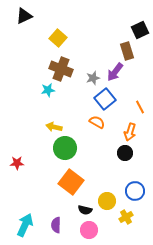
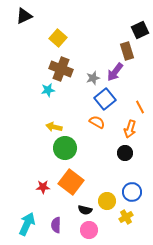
orange arrow: moved 3 px up
red star: moved 26 px right, 24 px down
blue circle: moved 3 px left, 1 px down
cyan arrow: moved 2 px right, 1 px up
